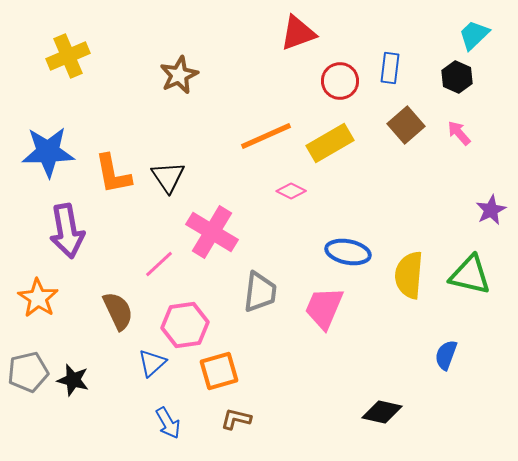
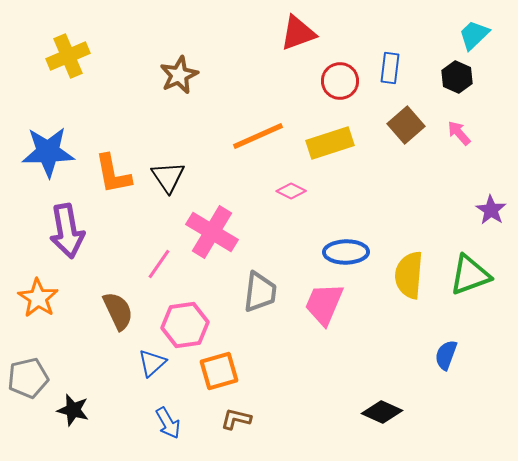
orange line: moved 8 px left
yellow rectangle: rotated 12 degrees clockwise
purple star: rotated 12 degrees counterclockwise
blue ellipse: moved 2 px left; rotated 12 degrees counterclockwise
pink line: rotated 12 degrees counterclockwise
green triangle: rotated 33 degrees counterclockwise
pink trapezoid: moved 4 px up
gray pentagon: moved 6 px down
black star: moved 30 px down
black diamond: rotated 12 degrees clockwise
